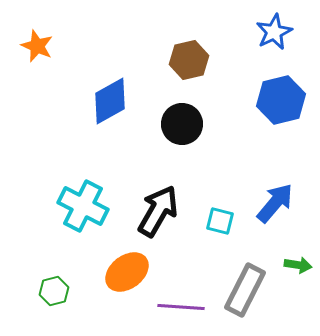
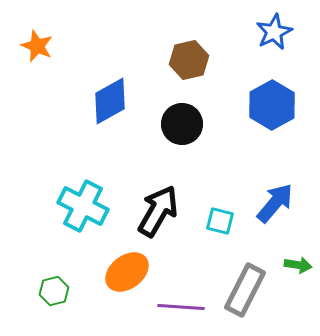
blue hexagon: moved 9 px left, 5 px down; rotated 15 degrees counterclockwise
